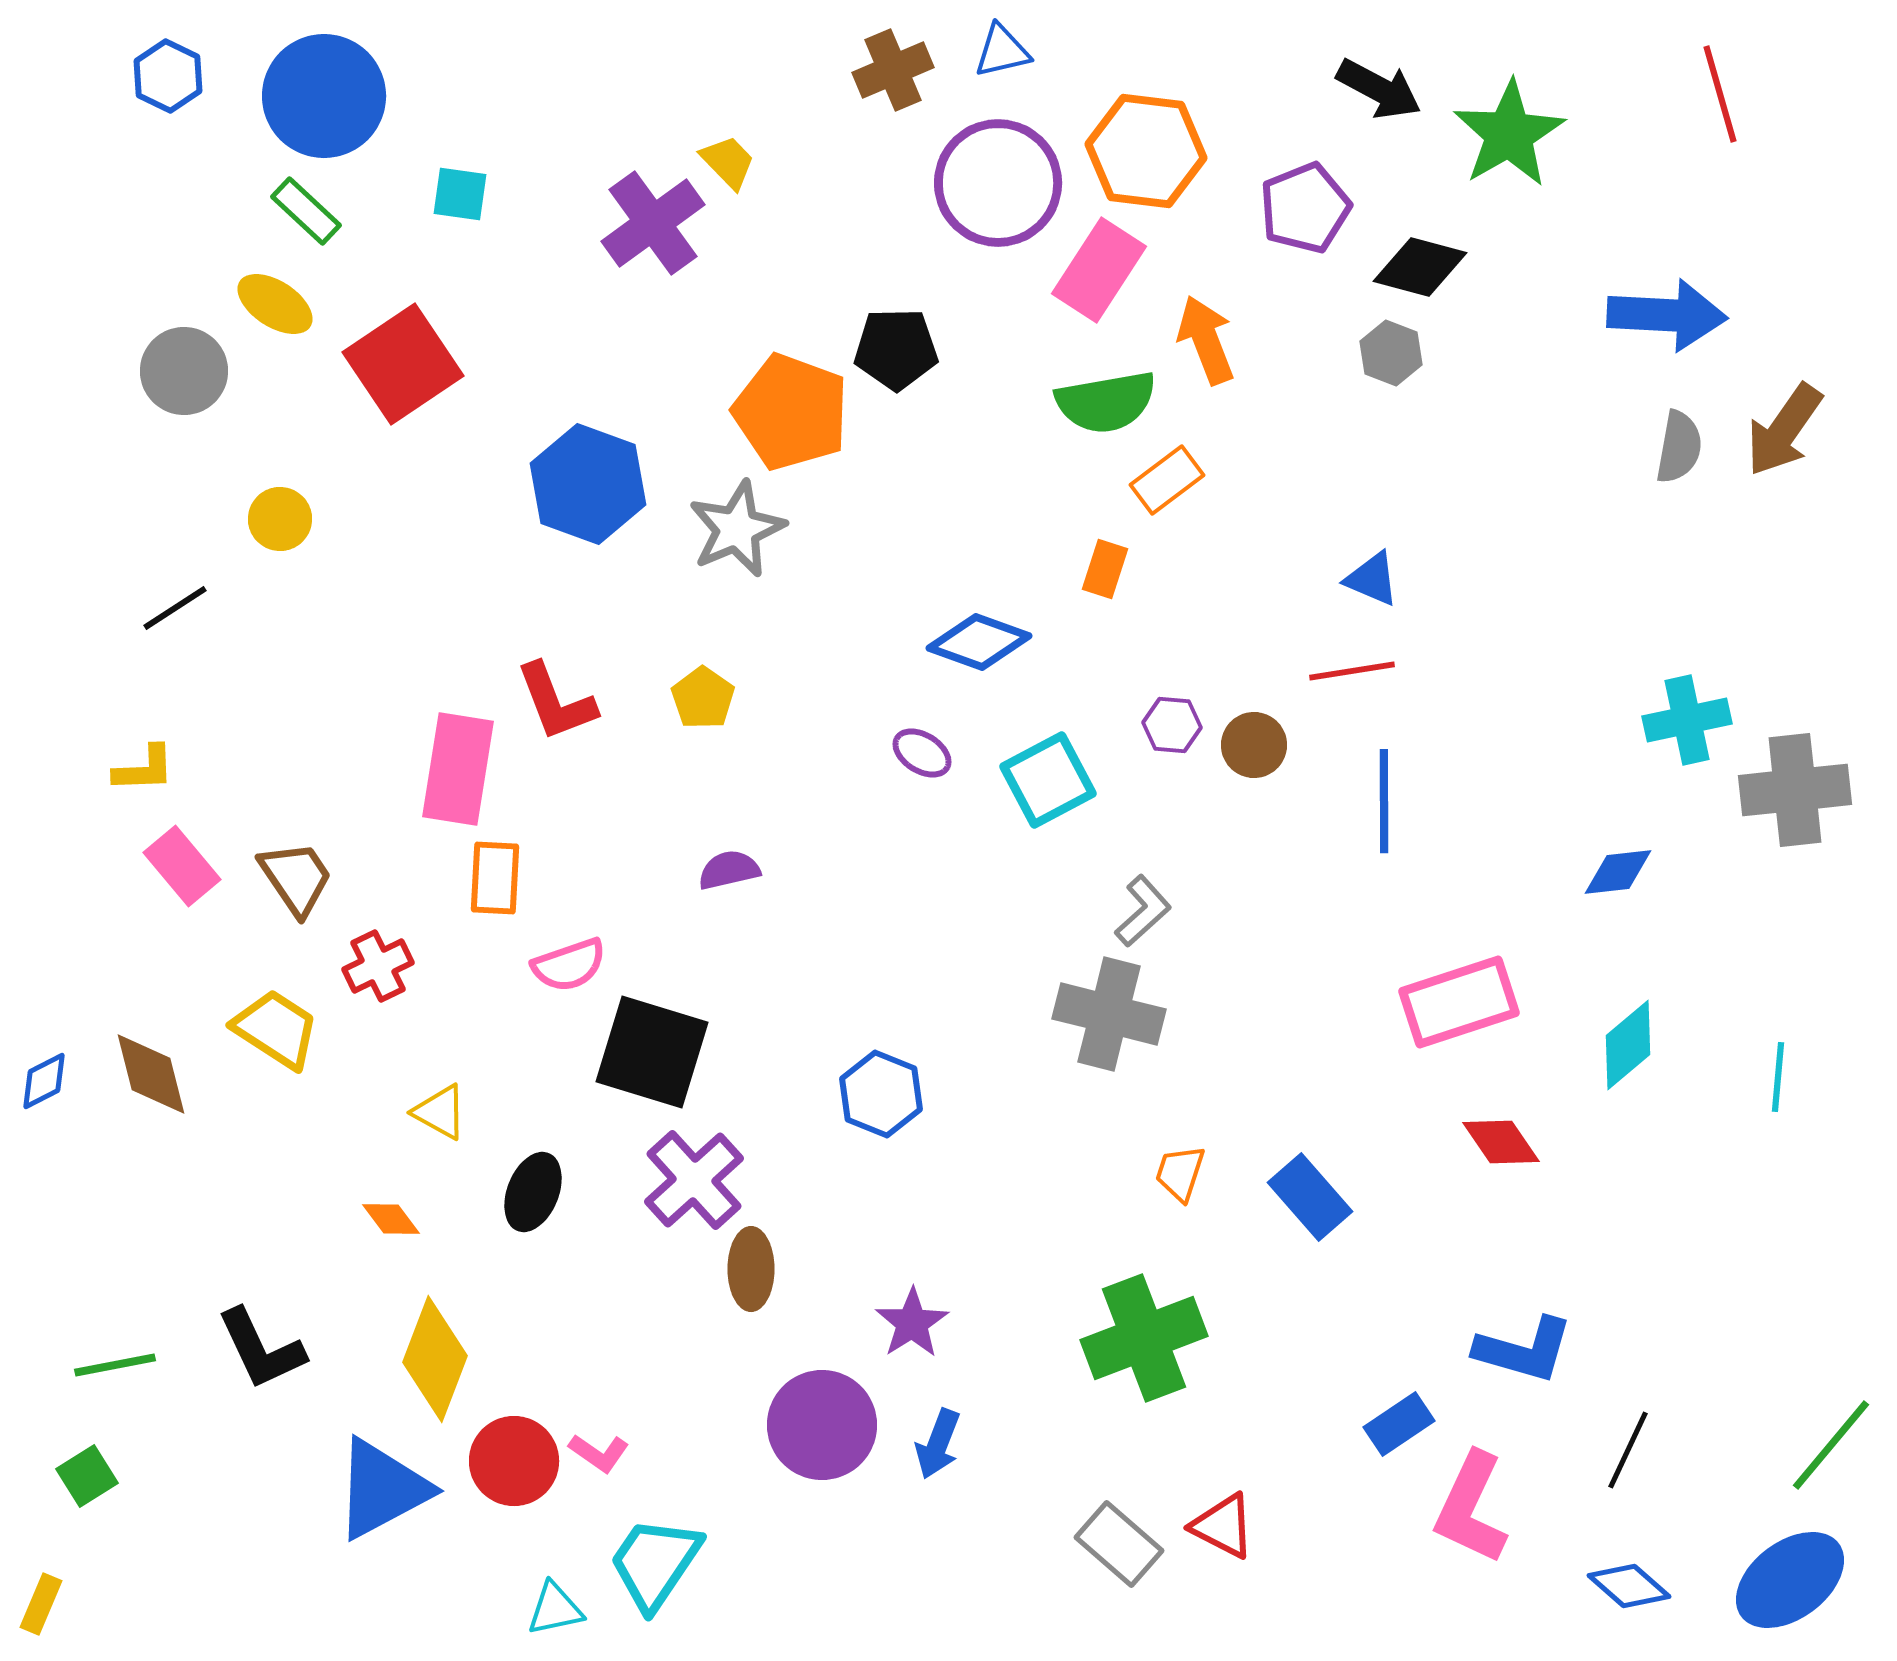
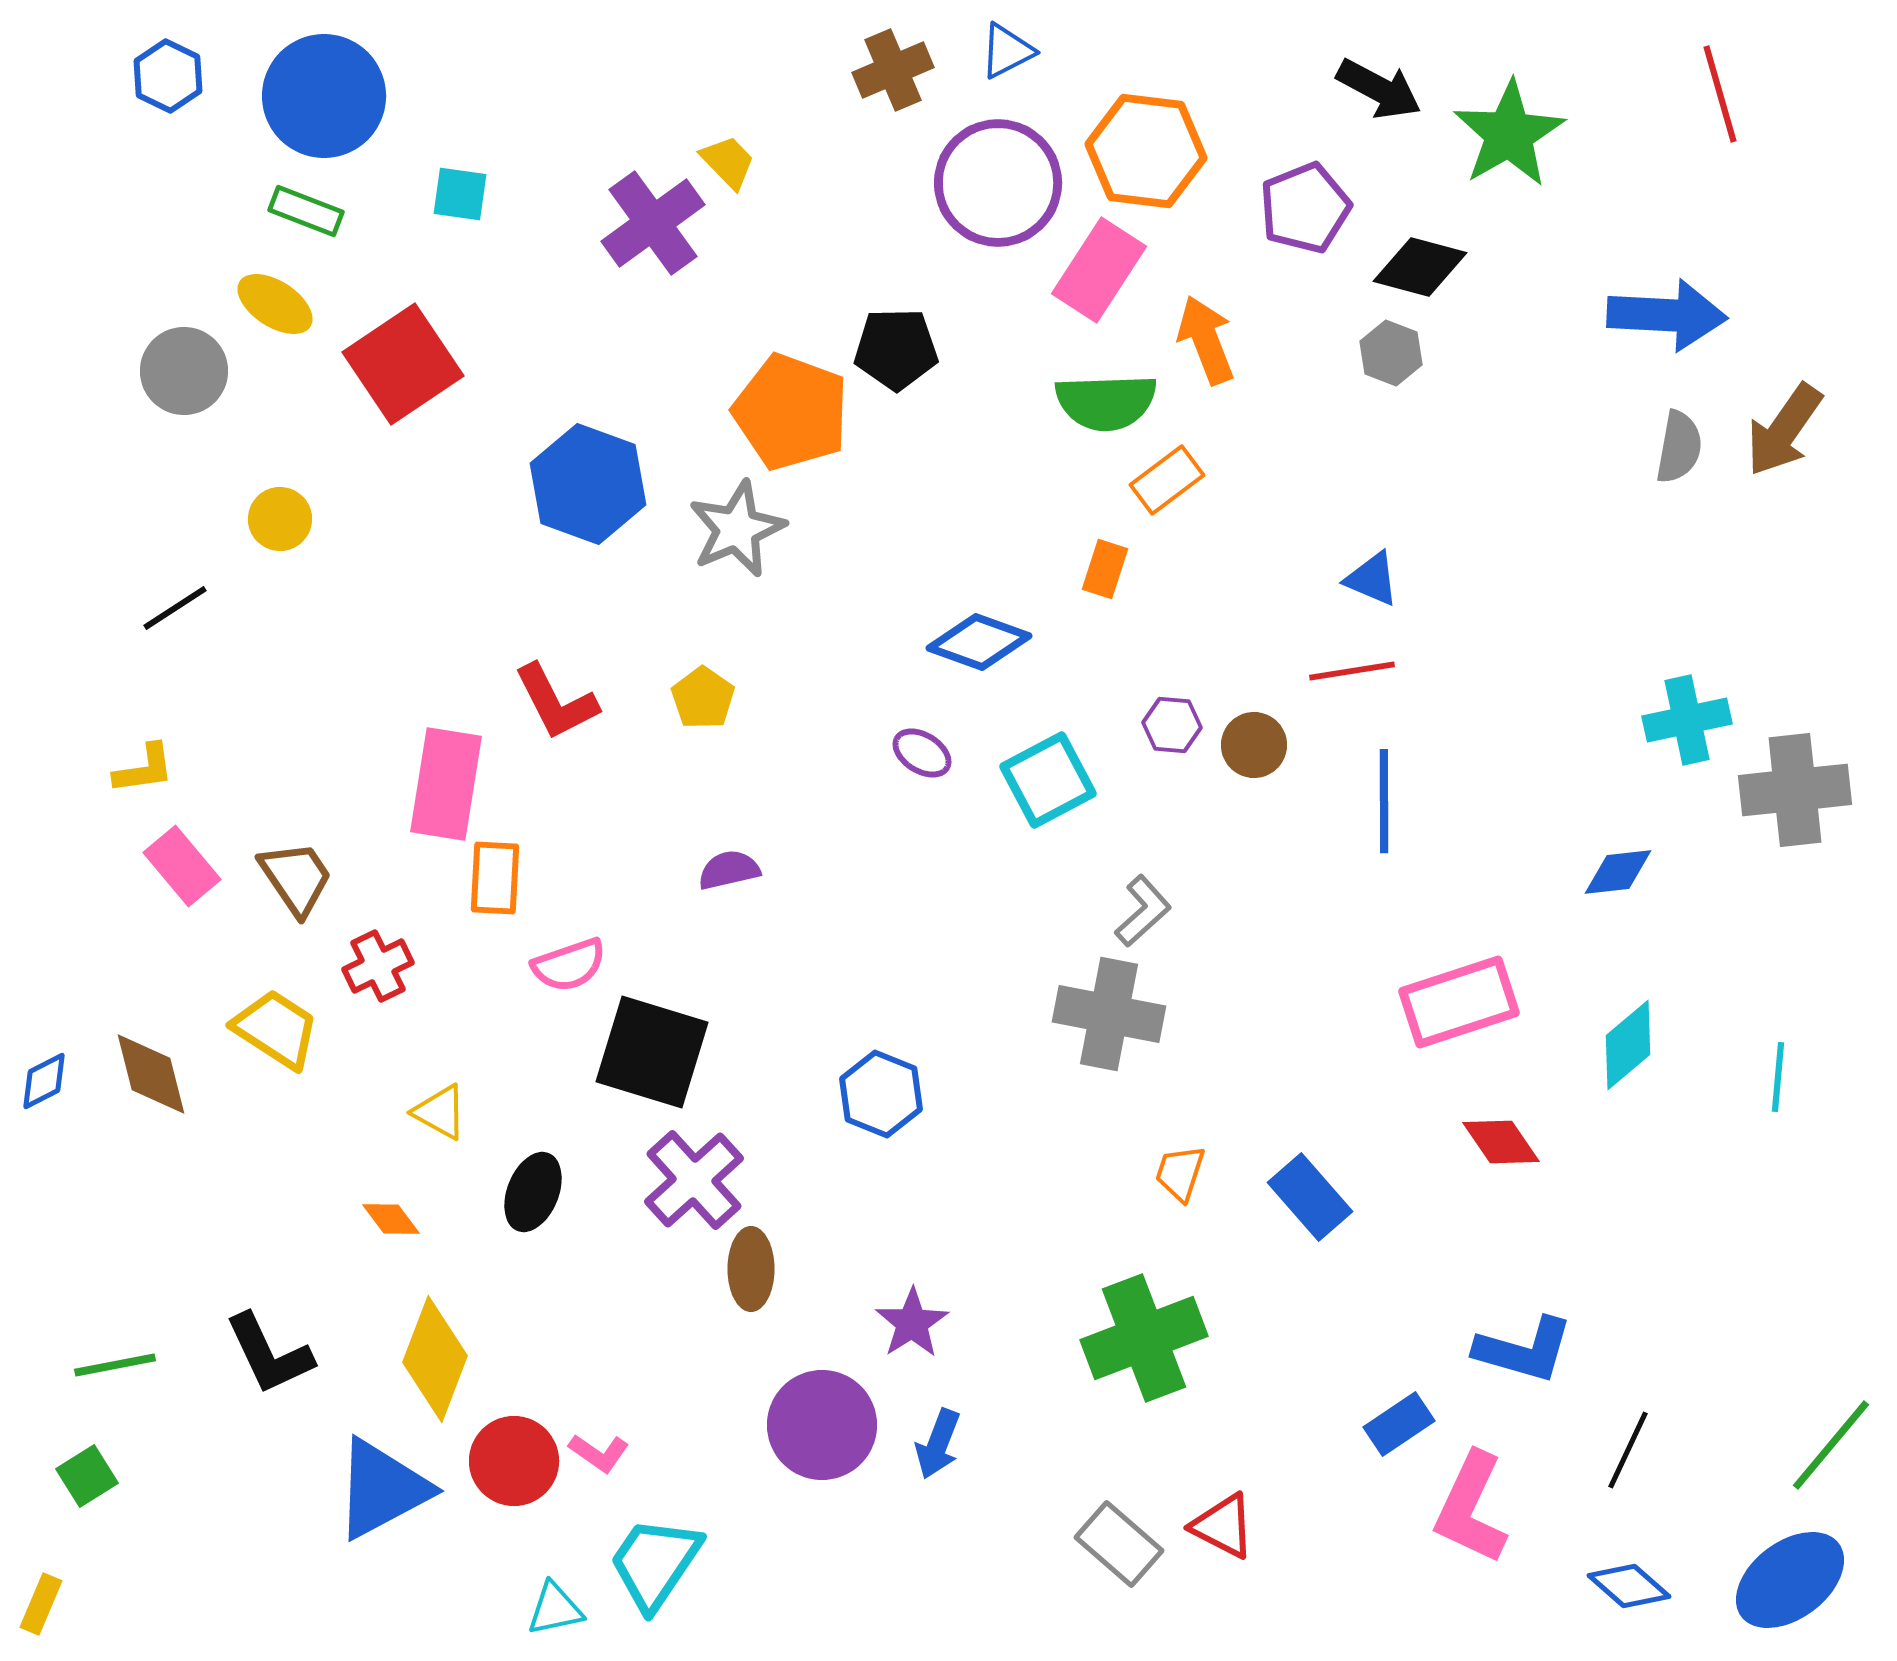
blue triangle at (1002, 51): moved 5 px right; rotated 14 degrees counterclockwise
green rectangle at (306, 211): rotated 22 degrees counterclockwise
green semicircle at (1106, 402): rotated 8 degrees clockwise
red L-shape at (556, 702): rotated 6 degrees counterclockwise
yellow L-shape at (144, 769): rotated 6 degrees counterclockwise
pink rectangle at (458, 769): moved 12 px left, 15 px down
gray cross at (1109, 1014): rotated 3 degrees counterclockwise
black L-shape at (261, 1349): moved 8 px right, 5 px down
